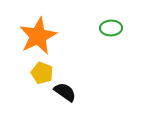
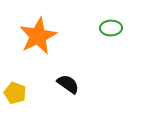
yellow pentagon: moved 27 px left, 20 px down
black semicircle: moved 3 px right, 8 px up
